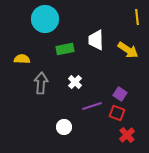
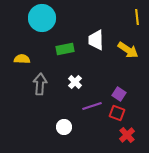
cyan circle: moved 3 px left, 1 px up
gray arrow: moved 1 px left, 1 px down
purple square: moved 1 px left
